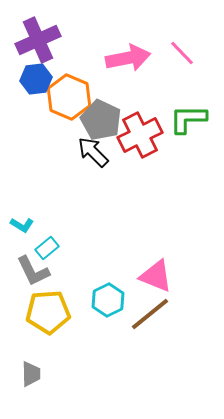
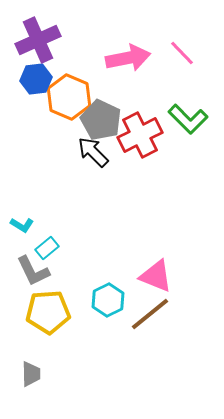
green L-shape: rotated 135 degrees counterclockwise
